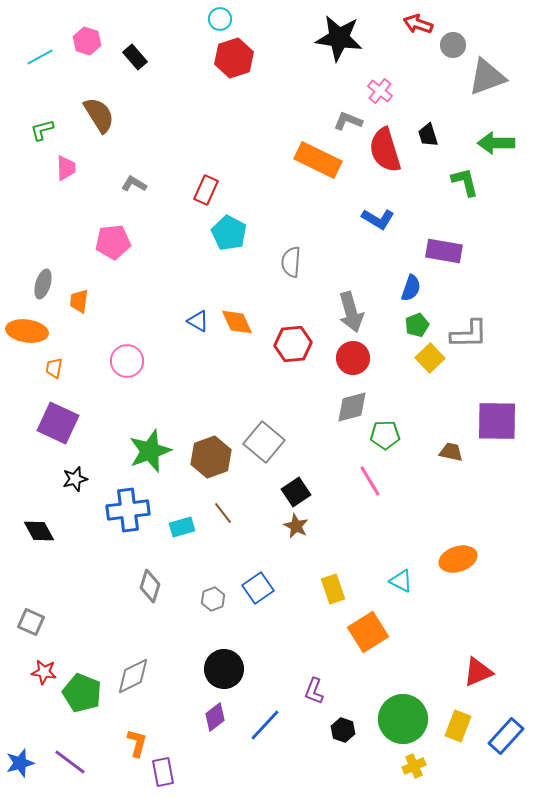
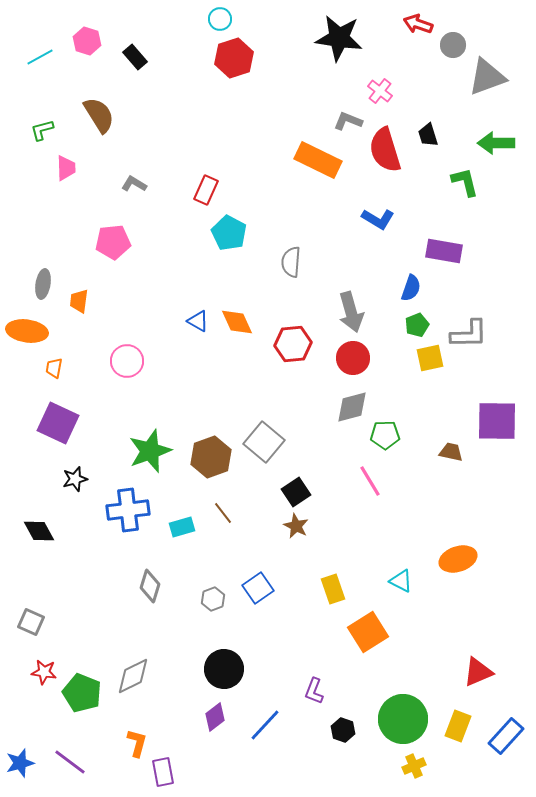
gray ellipse at (43, 284): rotated 8 degrees counterclockwise
yellow square at (430, 358): rotated 32 degrees clockwise
